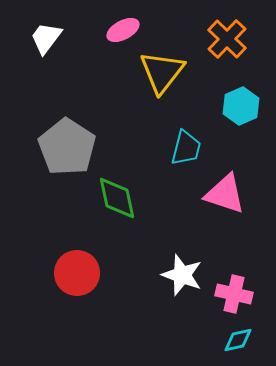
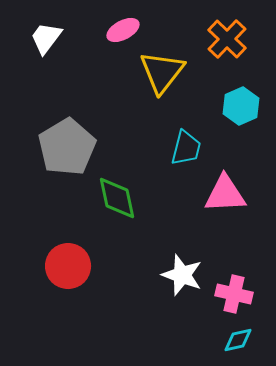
gray pentagon: rotated 8 degrees clockwise
pink triangle: rotated 21 degrees counterclockwise
red circle: moved 9 px left, 7 px up
